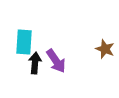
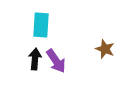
cyan rectangle: moved 17 px right, 17 px up
black arrow: moved 4 px up
